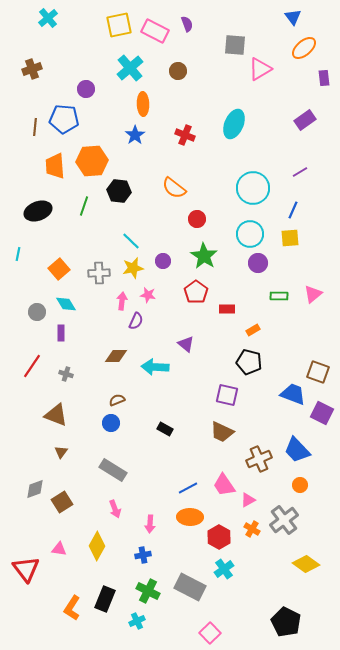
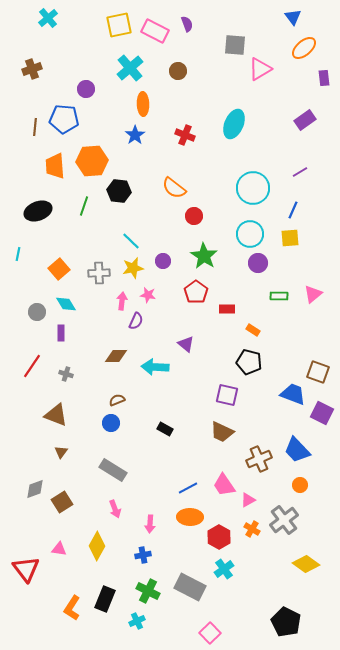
red circle at (197, 219): moved 3 px left, 3 px up
orange rectangle at (253, 330): rotated 64 degrees clockwise
